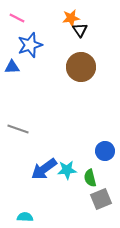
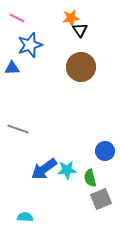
blue triangle: moved 1 px down
